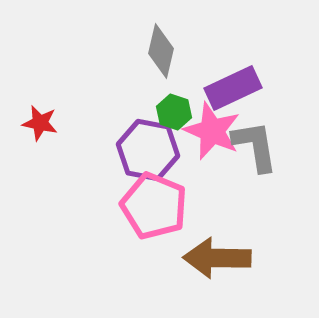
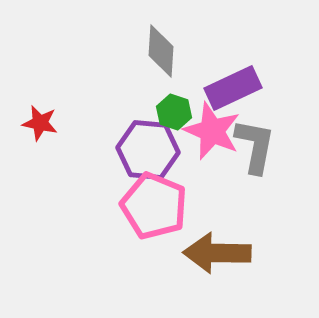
gray diamond: rotated 10 degrees counterclockwise
gray L-shape: rotated 20 degrees clockwise
purple hexagon: rotated 6 degrees counterclockwise
brown arrow: moved 5 px up
